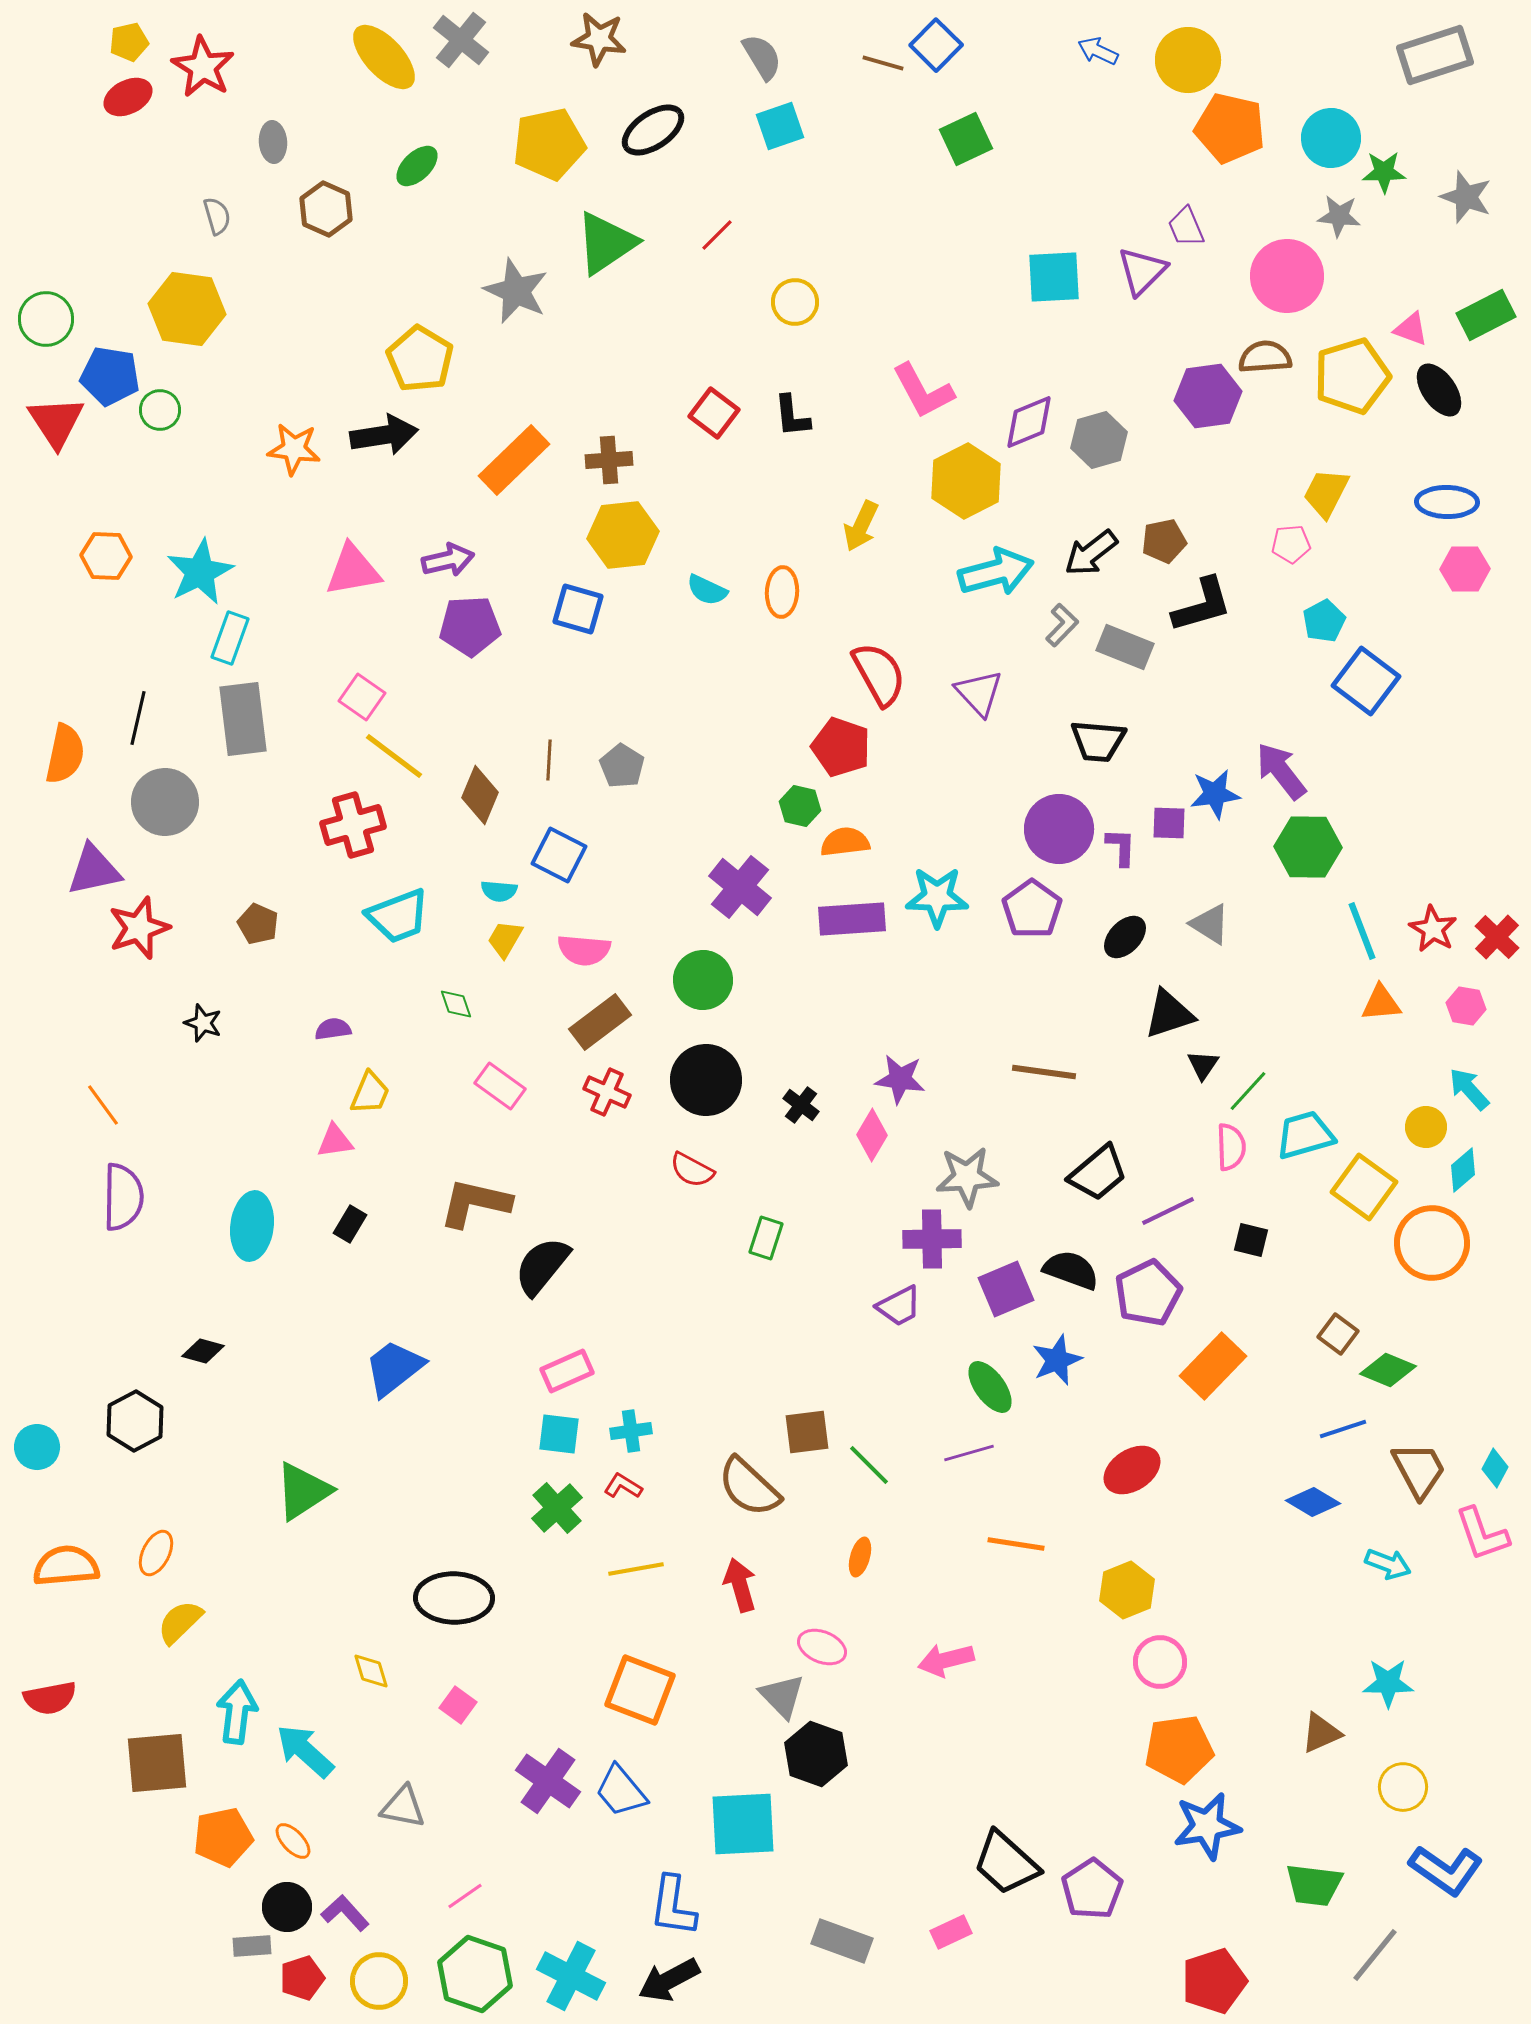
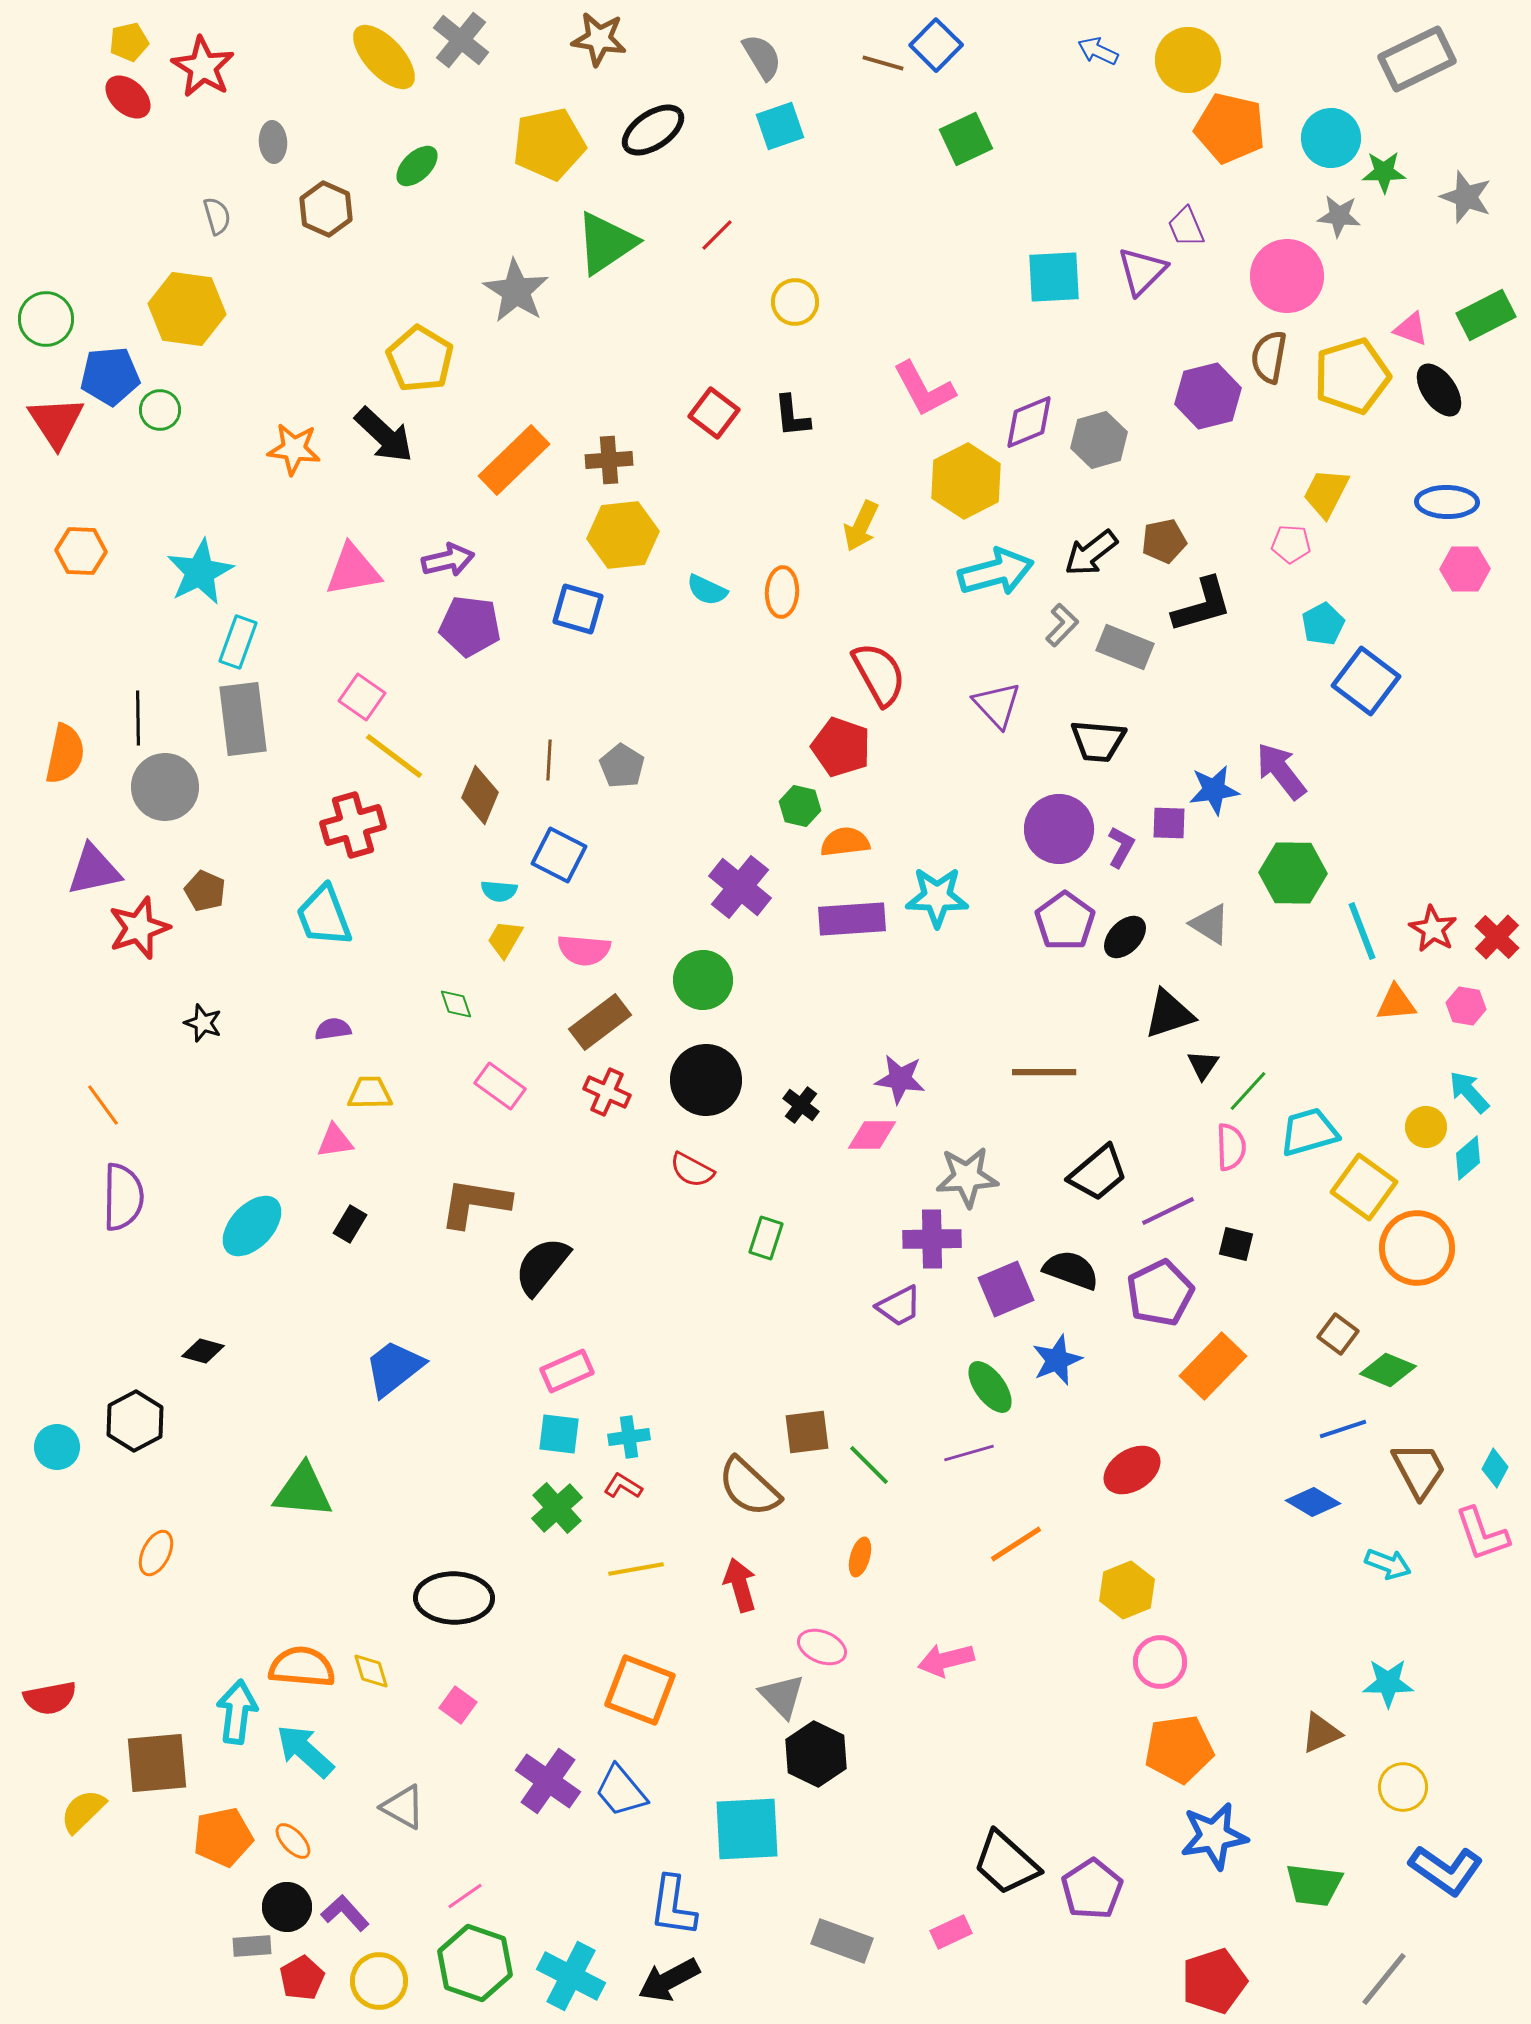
gray rectangle at (1435, 55): moved 18 px left, 4 px down; rotated 8 degrees counterclockwise
red ellipse at (128, 97): rotated 69 degrees clockwise
gray star at (516, 291): rotated 8 degrees clockwise
brown semicircle at (1265, 357): moved 4 px right; rotated 76 degrees counterclockwise
blue pentagon at (110, 376): rotated 14 degrees counterclockwise
pink L-shape at (923, 391): moved 1 px right, 2 px up
purple hexagon at (1208, 396): rotated 6 degrees counterclockwise
black arrow at (384, 435): rotated 52 degrees clockwise
pink pentagon at (1291, 544): rotated 9 degrees clockwise
orange hexagon at (106, 556): moved 25 px left, 5 px up
cyan pentagon at (1324, 621): moved 1 px left, 3 px down
purple pentagon at (470, 626): rotated 10 degrees clockwise
cyan rectangle at (230, 638): moved 8 px right, 4 px down
purple triangle at (979, 693): moved 18 px right, 12 px down
black line at (138, 718): rotated 14 degrees counterclockwise
blue star at (1215, 794): moved 1 px left, 4 px up
gray circle at (165, 802): moved 15 px up
purple L-shape at (1121, 847): rotated 27 degrees clockwise
green hexagon at (1308, 847): moved 15 px left, 26 px down
purple pentagon at (1032, 909): moved 33 px right, 12 px down
cyan trapezoid at (398, 916): moved 74 px left; rotated 90 degrees clockwise
brown pentagon at (258, 924): moved 53 px left, 33 px up
orange triangle at (1381, 1003): moved 15 px right
brown line at (1044, 1072): rotated 8 degrees counterclockwise
cyan arrow at (1469, 1089): moved 3 px down
yellow trapezoid at (370, 1093): rotated 114 degrees counterclockwise
pink diamond at (872, 1135): rotated 60 degrees clockwise
cyan trapezoid at (1305, 1135): moved 4 px right, 3 px up
cyan diamond at (1463, 1170): moved 5 px right, 12 px up
brown L-shape at (475, 1203): rotated 4 degrees counterclockwise
cyan ellipse at (252, 1226): rotated 36 degrees clockwise
black square at (1251, 1240): moved 15 px left, 4 px down
orange circle at (1432, 1243): moved 15 px left, 5 px down
purple pentagon at (1148, 1293): moved 12 px right
cyan cross at (631, 1431): moved 2 px left, 6 px down
cyan circle at (37, 1447): moved 20 px right
green triangle at (303, 1491): rotated 38 degrees clockwise
orange line at (1016, 1544): rotated 42 degrees counterclockwise
orange semicircle at (66, 1566): moved 236 px right, 101 px down; rotated 10 degrees clockwise
yellow semicircle at (180, 1622): moved 97 px left, 189 px down
black hexagon at (816, 1754): rotated 6 degrees clockwise
gray triangle at (403, 1807): rotated 18 degrees clockwise
cyan square at (743, 1824): moved 4 px right, 5 px down
blue star at (1207, 1826): moved 7 px right, 10 px down
gray line at (1375, 1955): moved 9 px right, 24 px down
green hexagon at (475, 1974): moved 11 px up
red pentagon at (302, 1978): rotated 12 degrees counterclockwise
